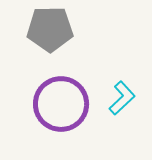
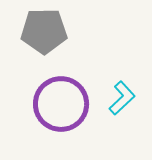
gray pentagon: moved 6 px left, 2 px down
